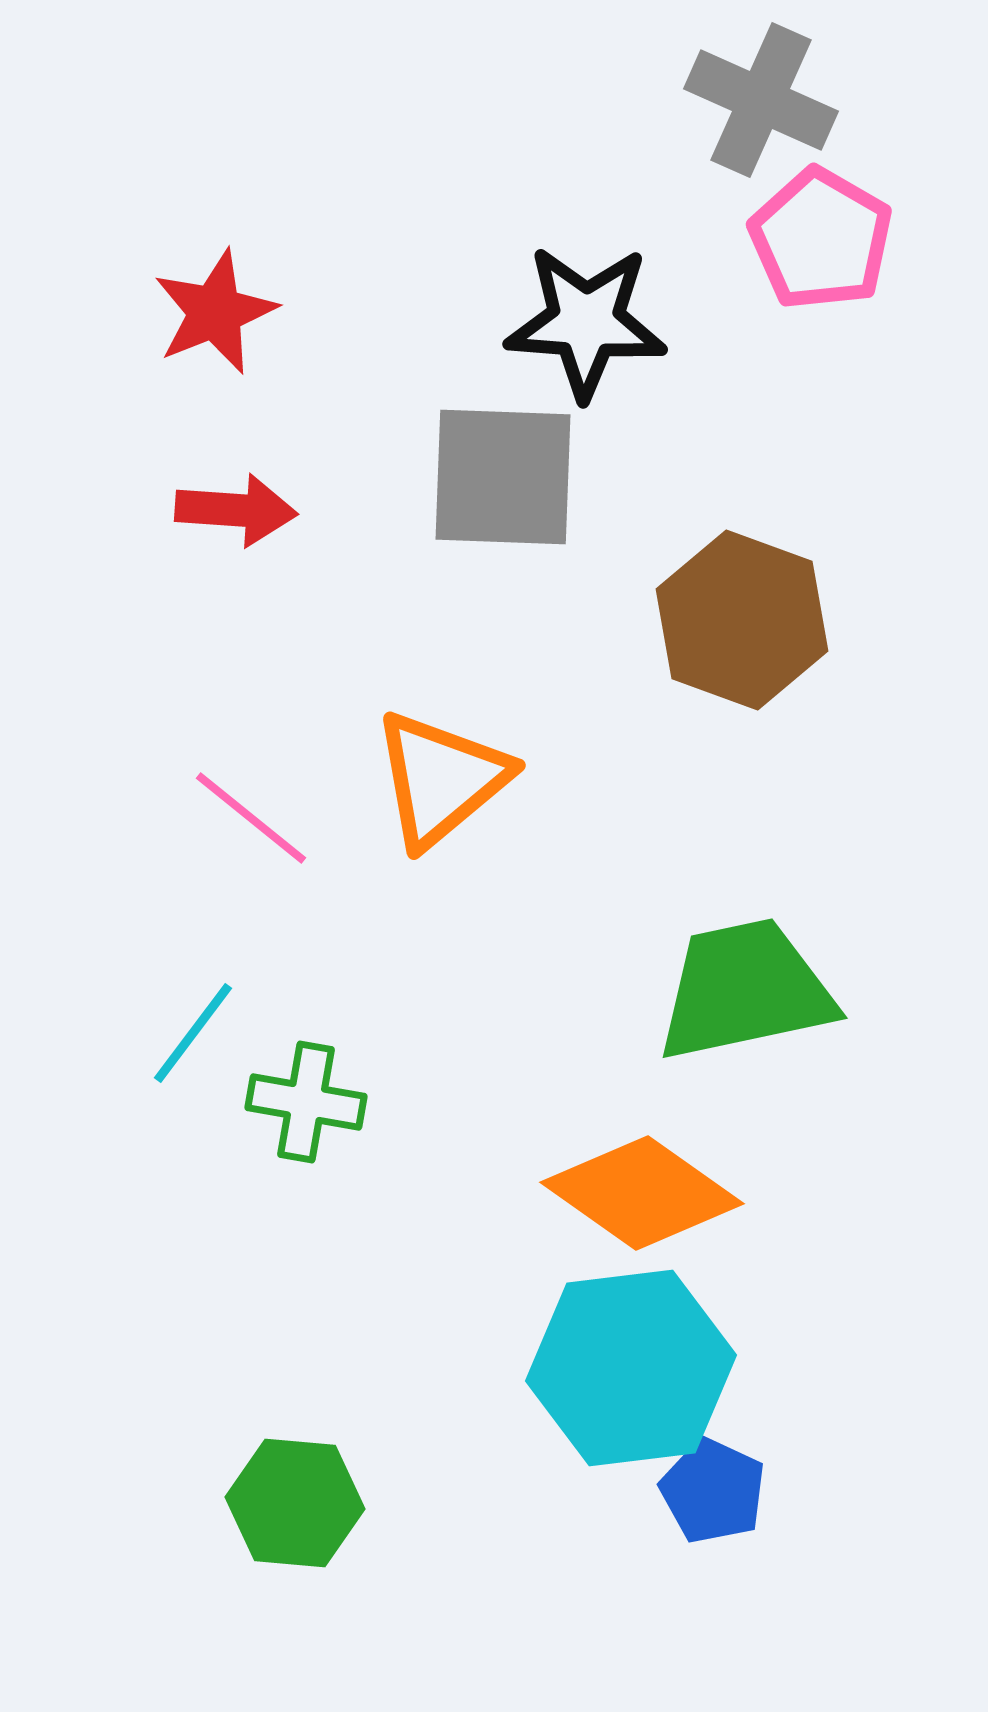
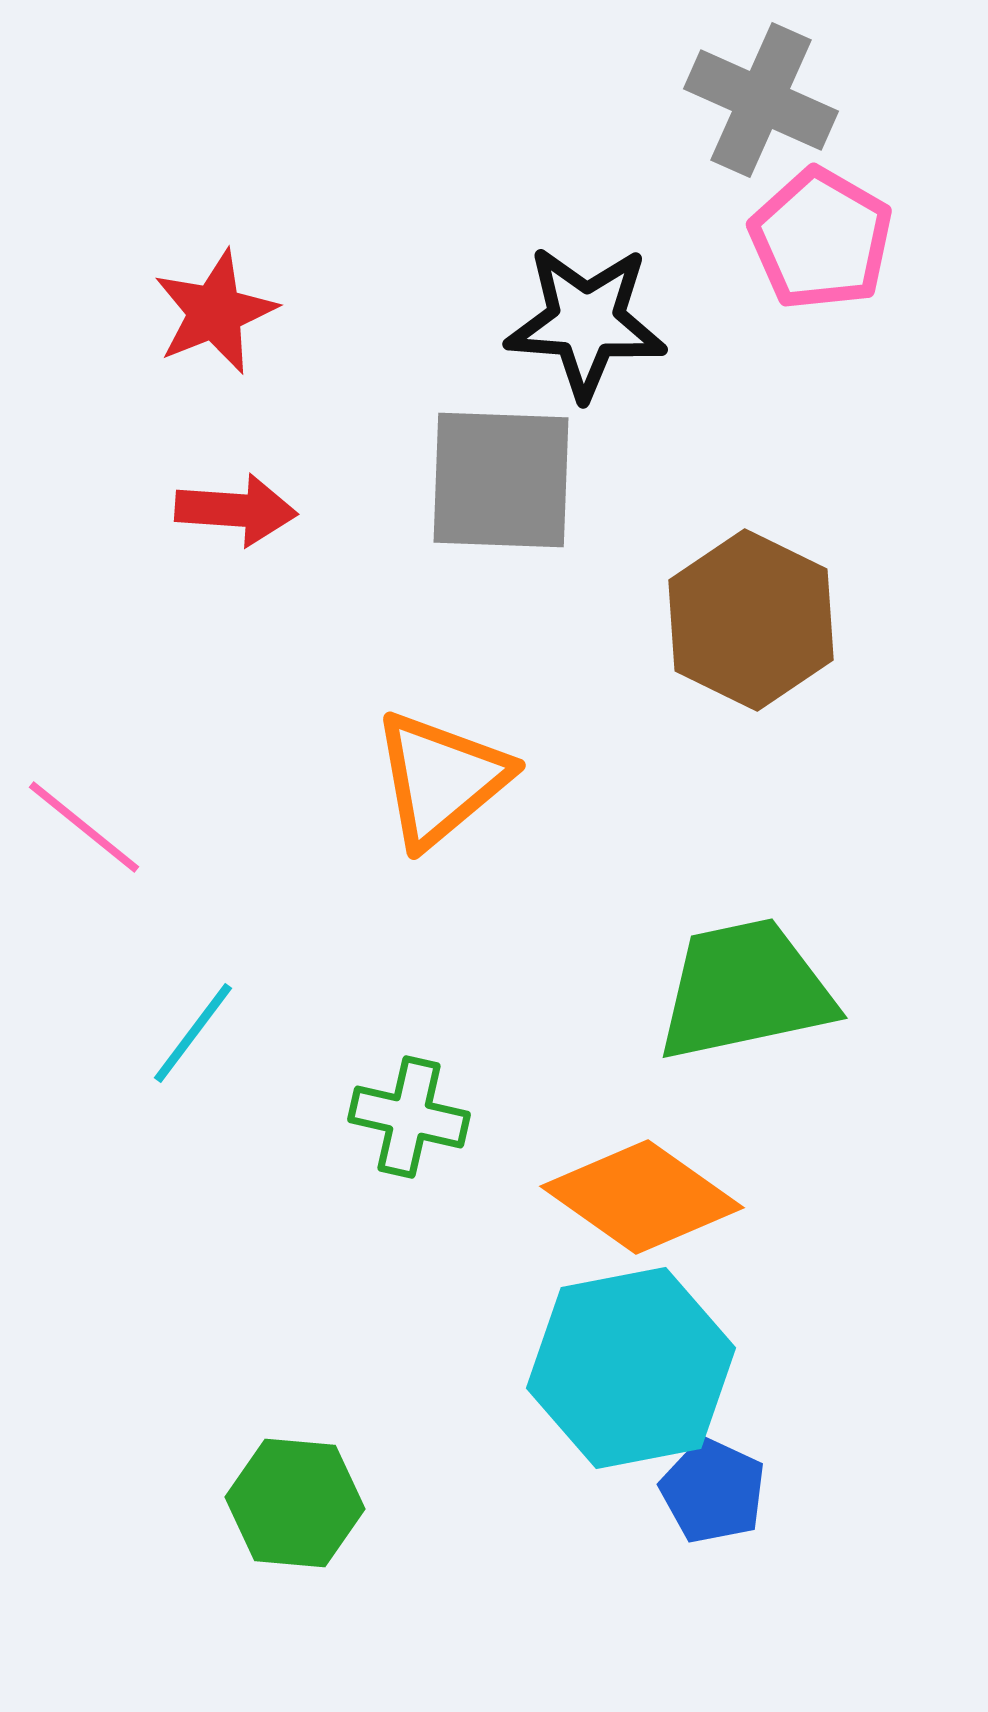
gray square: moved 2 px left, 3 px down
brown hexagon: moved 9 px right; rotated 6 degrees clockwise
pink line: moved 167 px left, 9 px down
green cross: moved 103 px right, 15 px down; rotated 3 degrees clockwise
orange diamond: moved 4 px down
cyan hexagon: rotated 4 degrees counterclockwise
